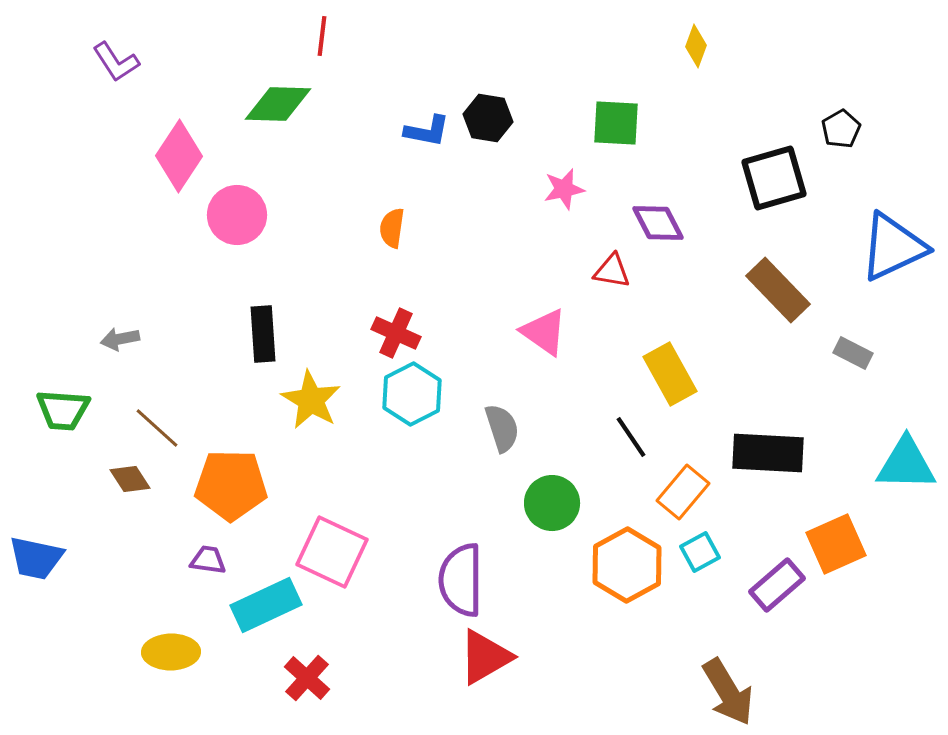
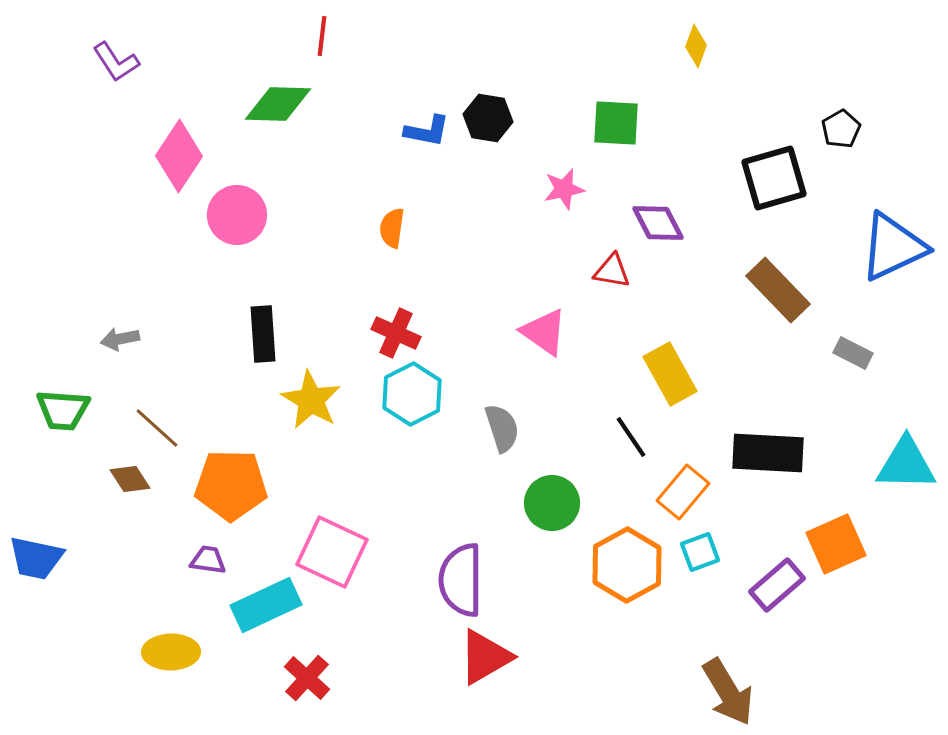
cyan square at (700, 552): rotated 9 degrees clockwise
